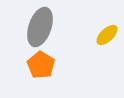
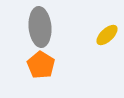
gray ellipse: rotated 24 degrees counterclockwise
